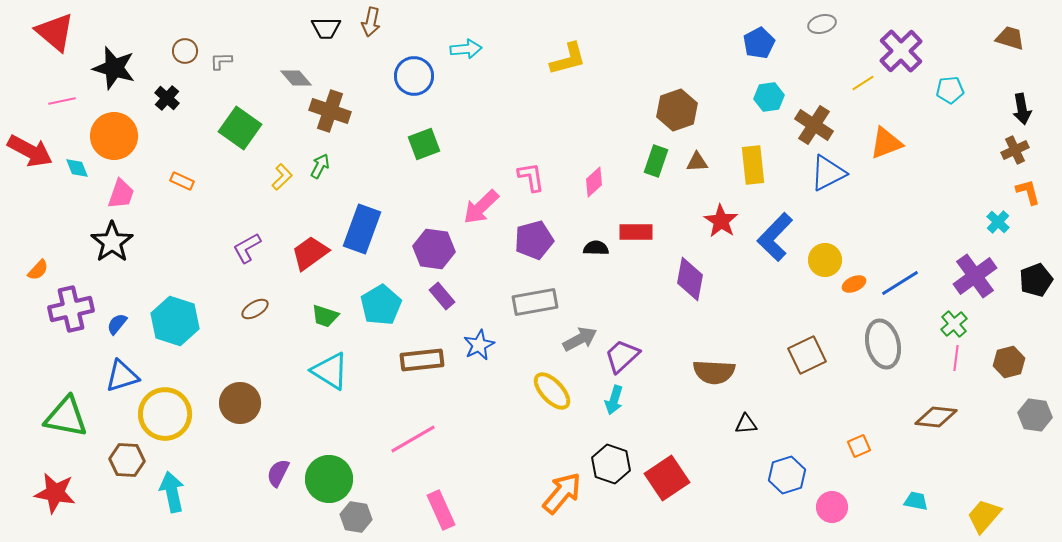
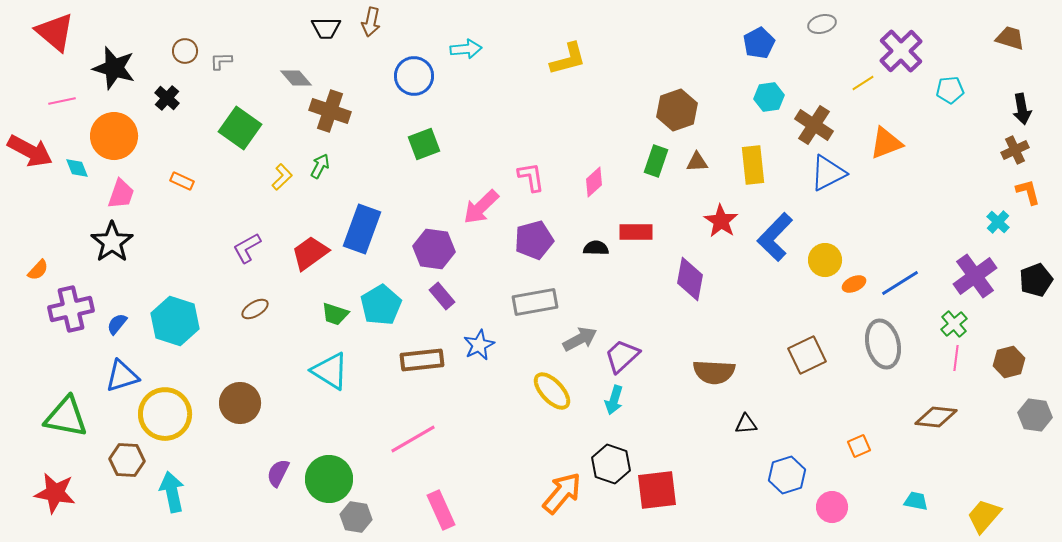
green trapezoid at (325, 316): moved 10 px right, 2 px up
red square at (667, 478): moved 10 px left, 12 px down; rotated 27 degrees clockwise
